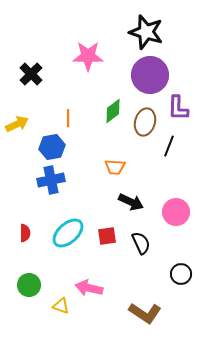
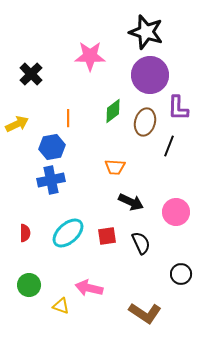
pink star: moved 2 px right
